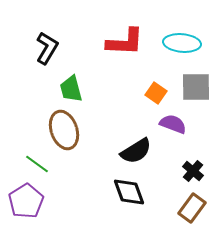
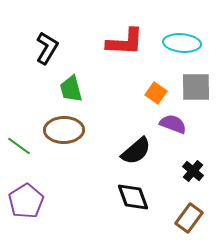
brown ellipse: rotated 72 degrees counterclockwise
black semicircle: rotated 8 degrees counterclockwise
green line: moved 18 px left, 18 px up
black diamond: moved 4 px right, 5 px down
brown rectangle: moved 3 px left, 10 px down
